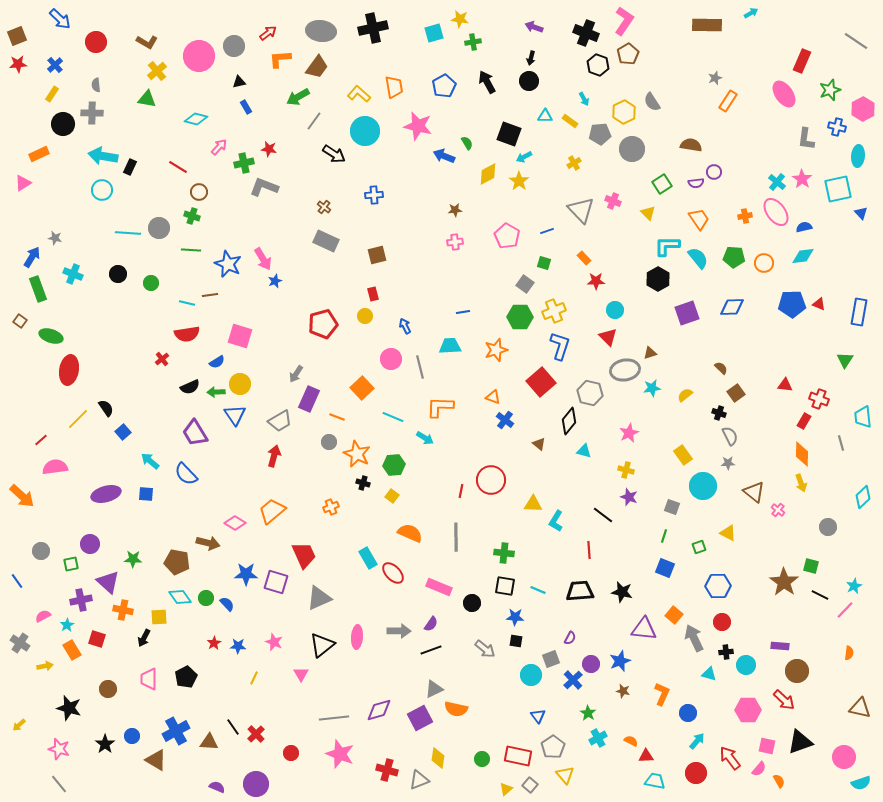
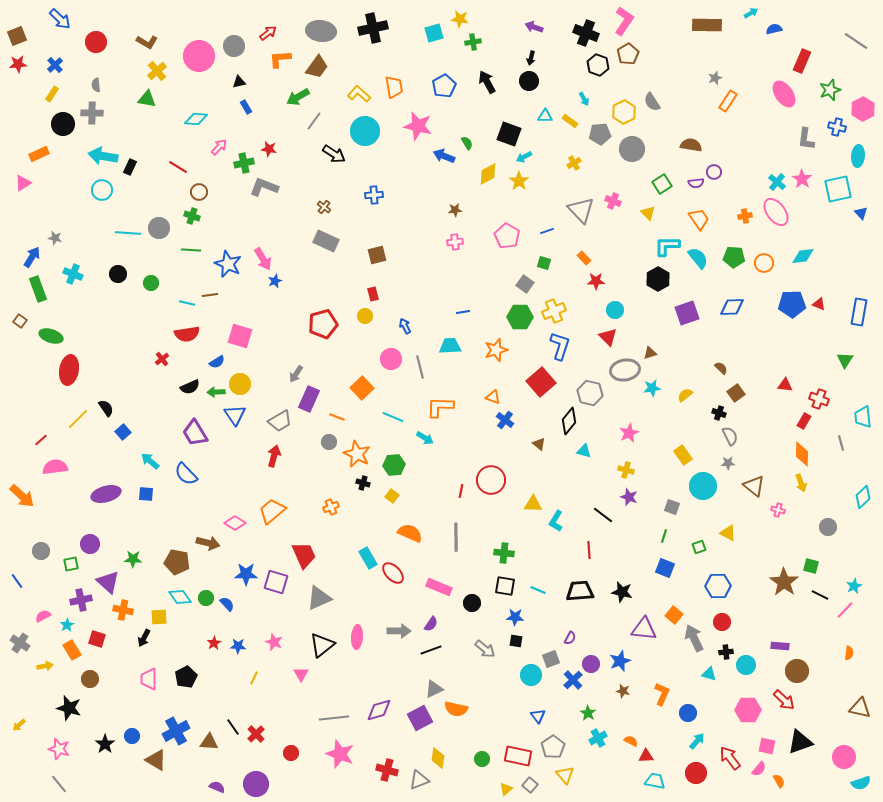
cyan diamond at (196, 119): rotated 10 degrees counterclockwise
blue semicircle at (804, 227): moved 30 px left, 198 px up
brown triangle at (754, 492): moved 6 px up
pink cross at (778, 510): rotated 24 degrees counterclockwise
brown circle at (108, 689): moved 18 px left, 10 px up
